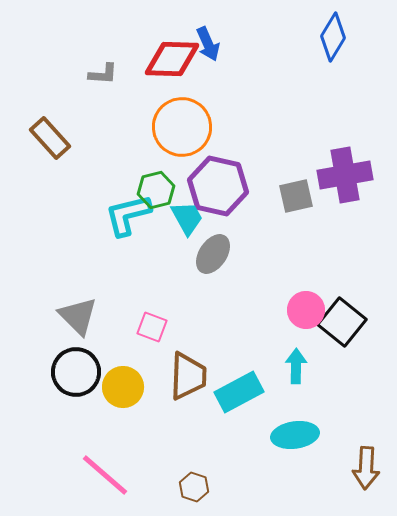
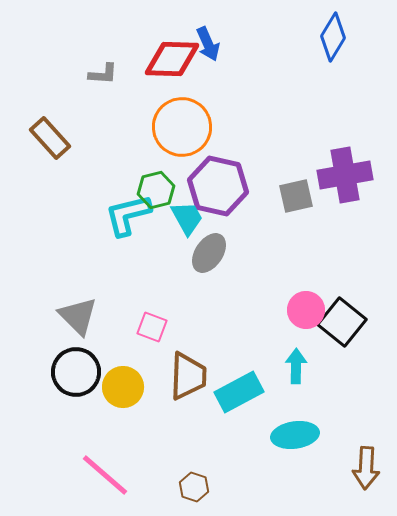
gray ellipse: moved 4 px left, 1 px up
